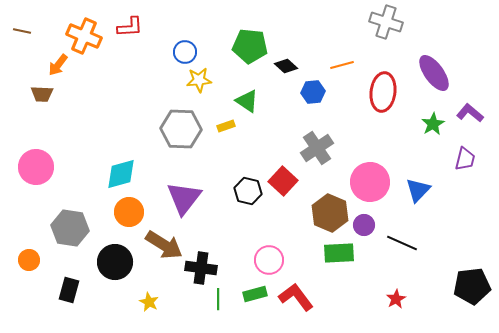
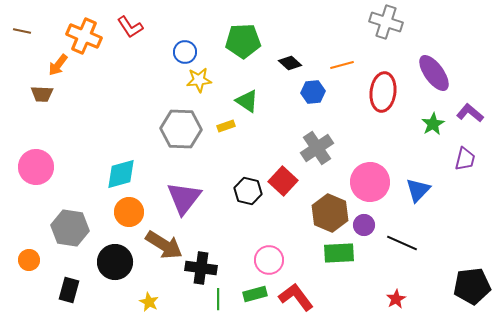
red L-shape at (130, 27): rotated 60 degrees clockwise
green pentagon at (250, 46): moved 7 px left, 5 px up; rotated 8 degrees counterclockwise
black diamond at (286, 66): moved 4 px right, 3 px up
